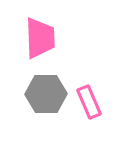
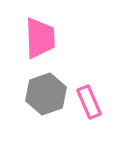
gray hexagon: rotated 18 degrees counterclockwise
